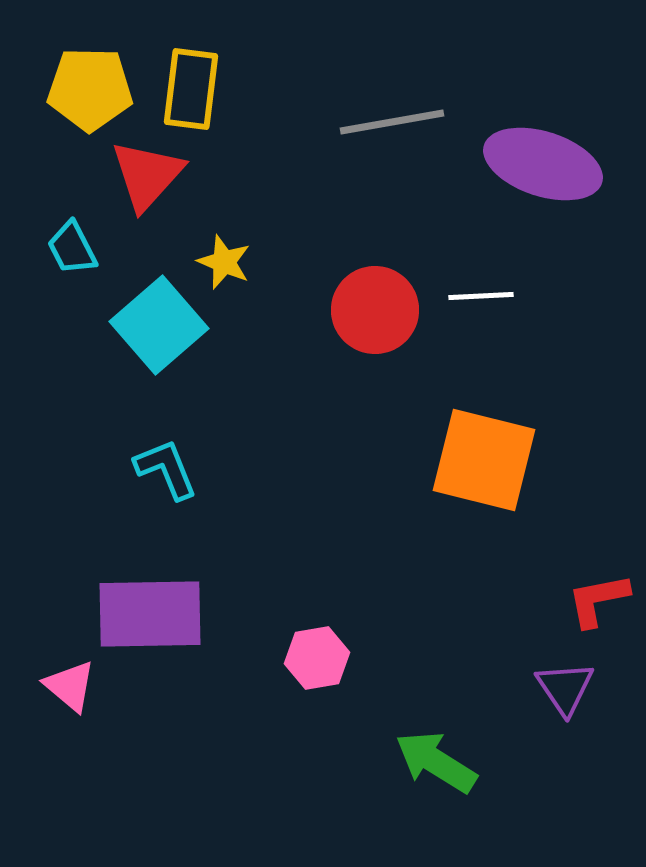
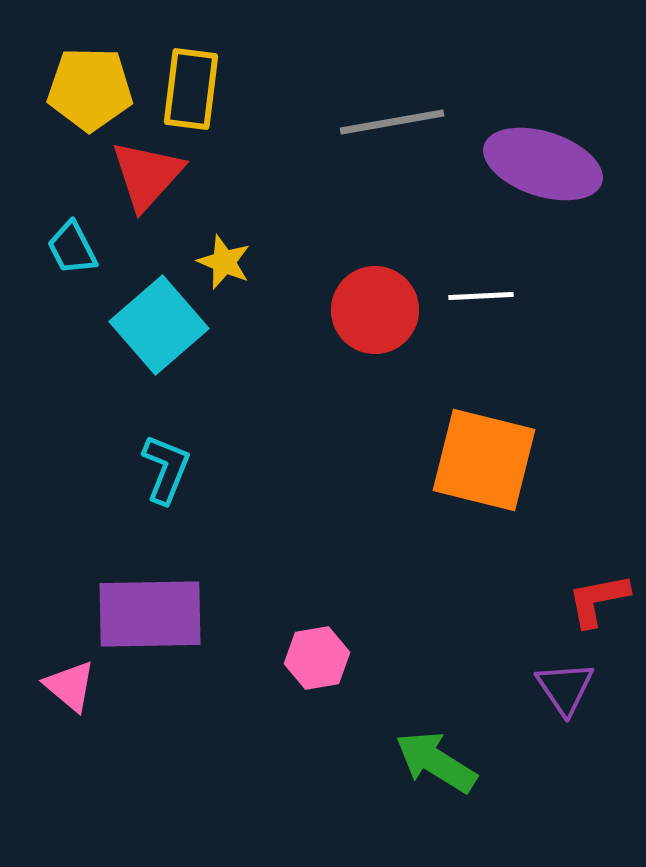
cyan L-shape: rotated 44 degrees clockwise
